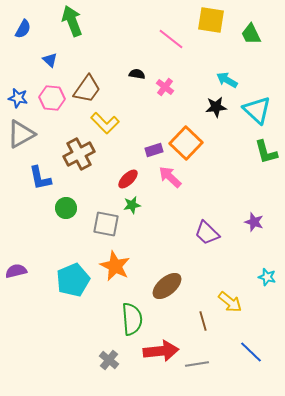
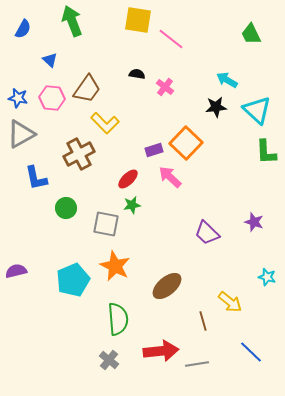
yellow square: moved 73 px left
green L-shape: rotated 12 degrees clockwise
blue L-shape: moved 4 px left
green semicircle: moved 14 px left
